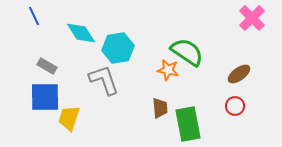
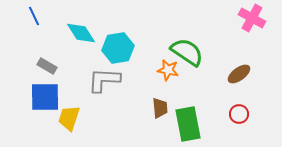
pink cross: rotated 16 degrees counterclockwise
gray L-shape: rotated 68 degrees counterclockwise
red circle: moved 4 px right, 8 px down
